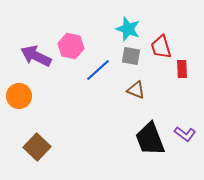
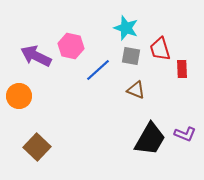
cyan star: moved 2 px left, 1 px up
red trapezoid: moved 1 px left, 2 px down
purple L-shape: rotated 15 degrees counterclockwise
black trapezoid: rotated 129 degrees counterclockwise
